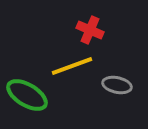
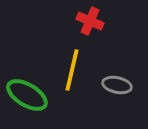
red cross: moved 9 px up
yellow line: moved 4 px down; rotated 57 degrees counterclockwise
